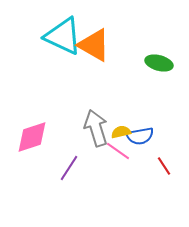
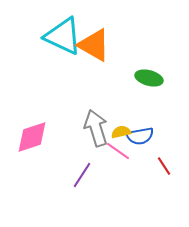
green ellipse: moved 10 px left, 15 px down
purple line: moved 13 px right, 7 px down
